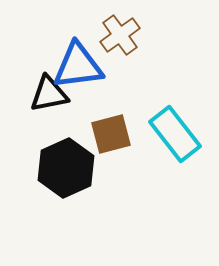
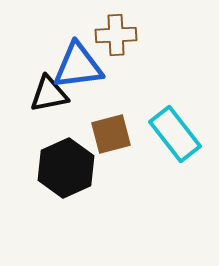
brown cross: moved 4 px left; rotated 33 degrees clockwise
